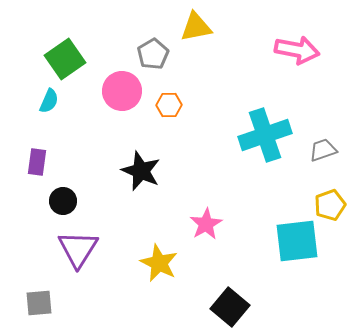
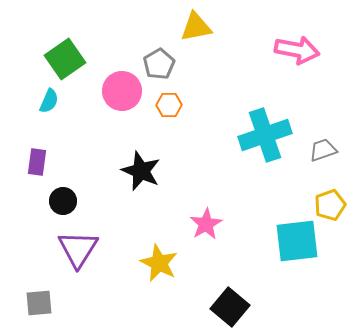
gray pentagon: moved 6 px right, 10 px down
